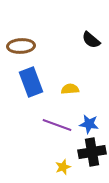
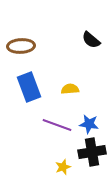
blue rectangle: moved 2 px left, 5 px down
